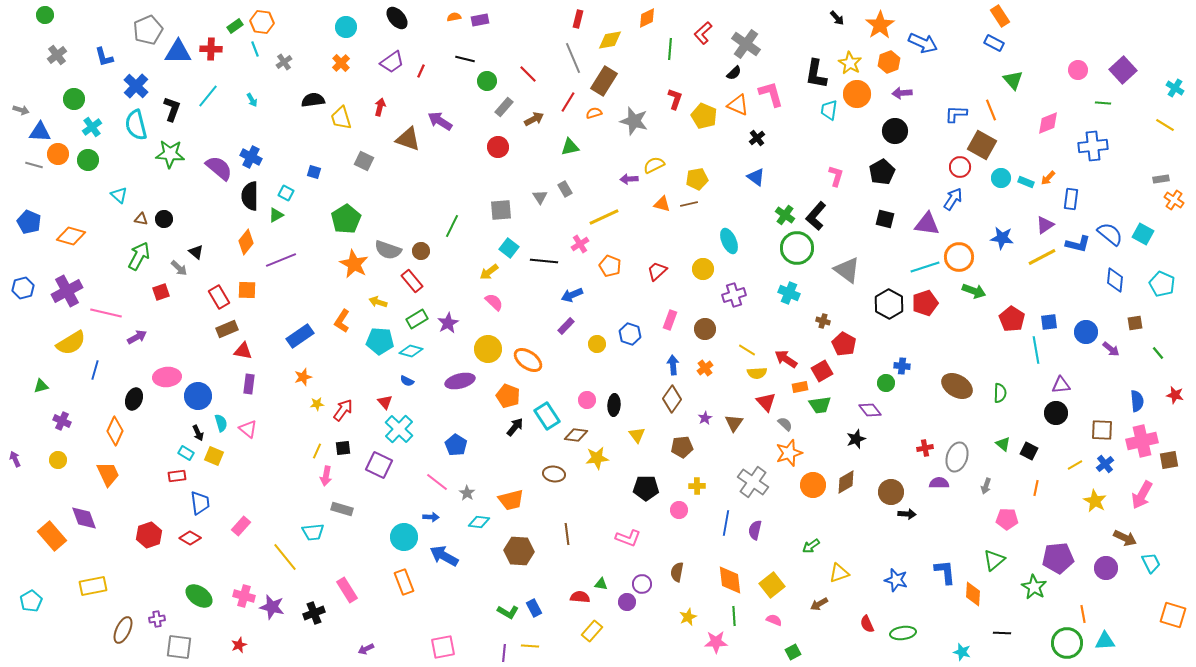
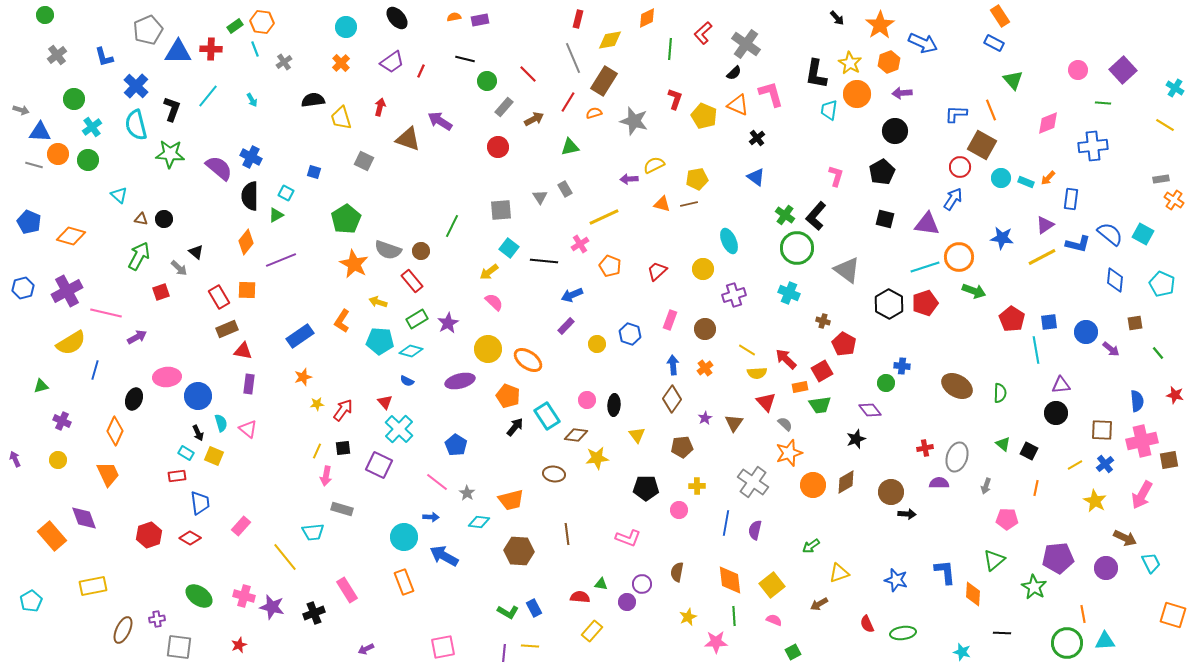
red arrow at (786, 359): rotated 10 degrees clockwise
